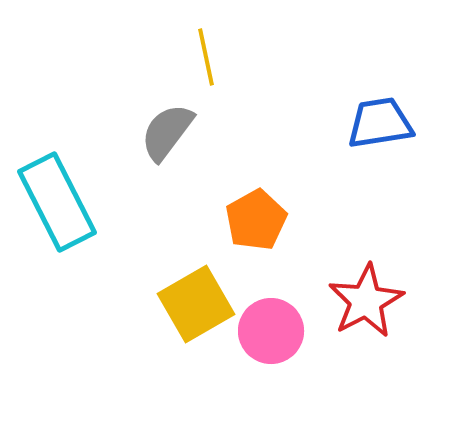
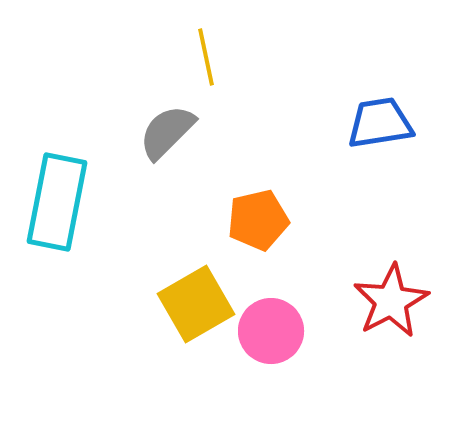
gray semicircle: rotated 8 degrees clockwise
cyan rectangle: rotated 38 degrees clockwise
orange pentagon: moved 2 px right; rotated 16 degrees clockwise
red star: moved 25 px right
